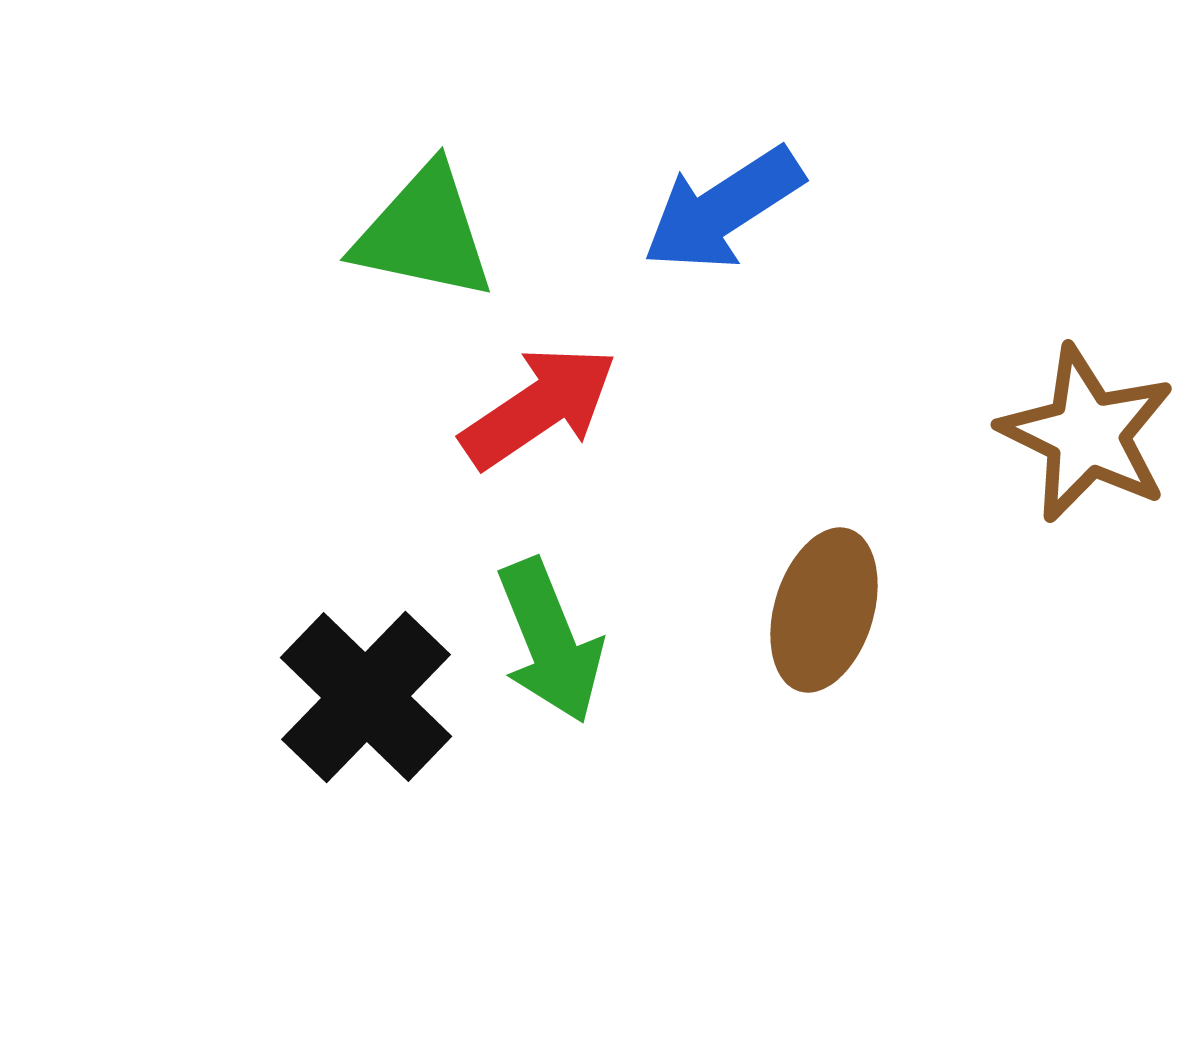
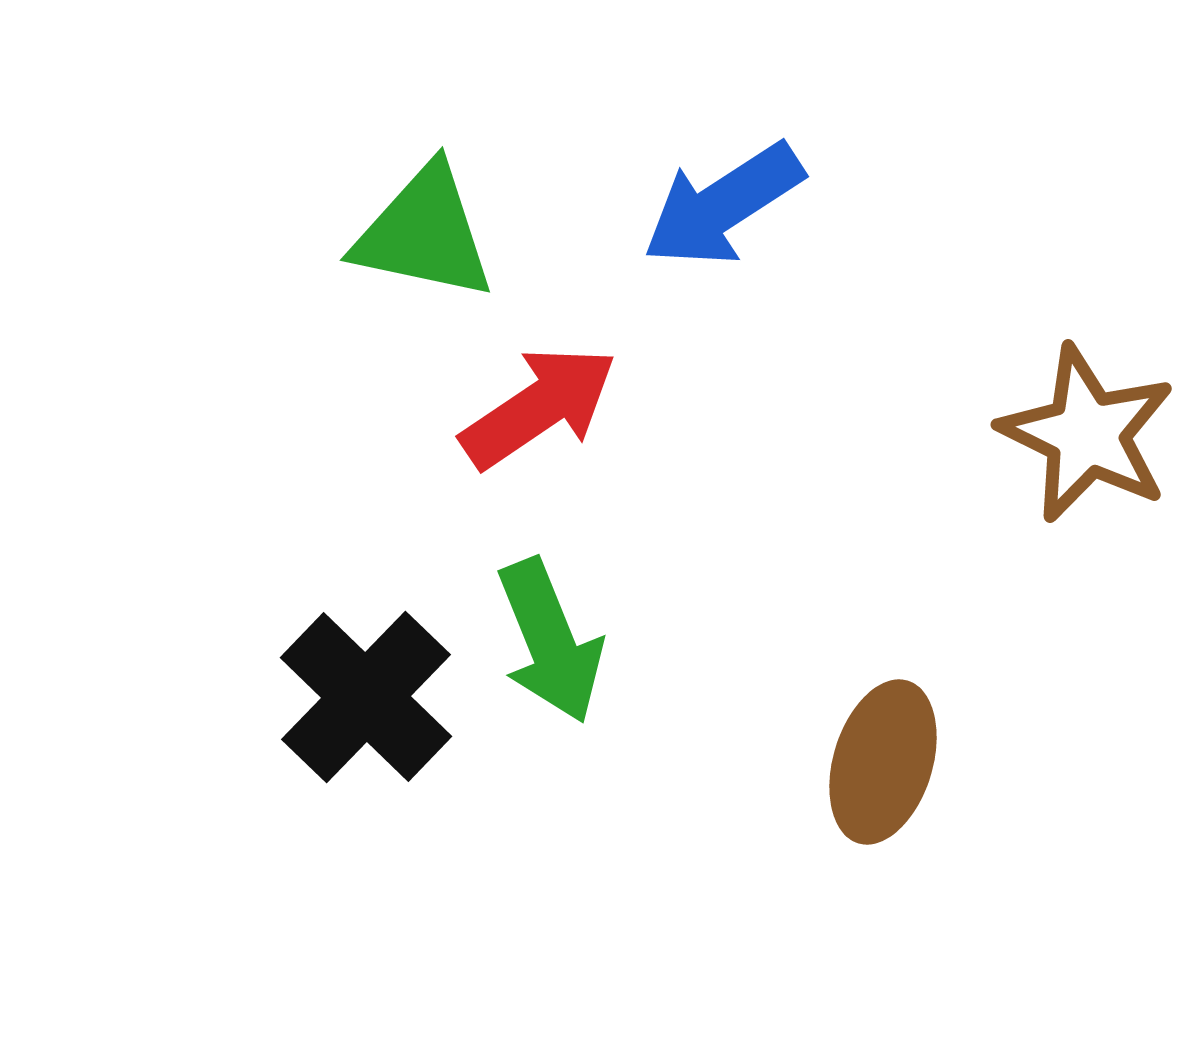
blue arrow: moved 4 px up
brown ellipse: moved 59 px right, 152 px down
